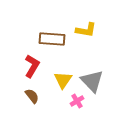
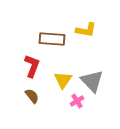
red L-shape: rotated 10 degrees counterclockwise
